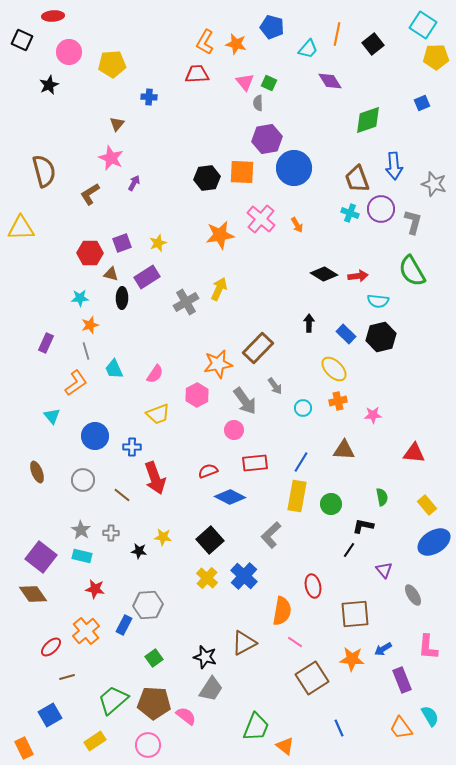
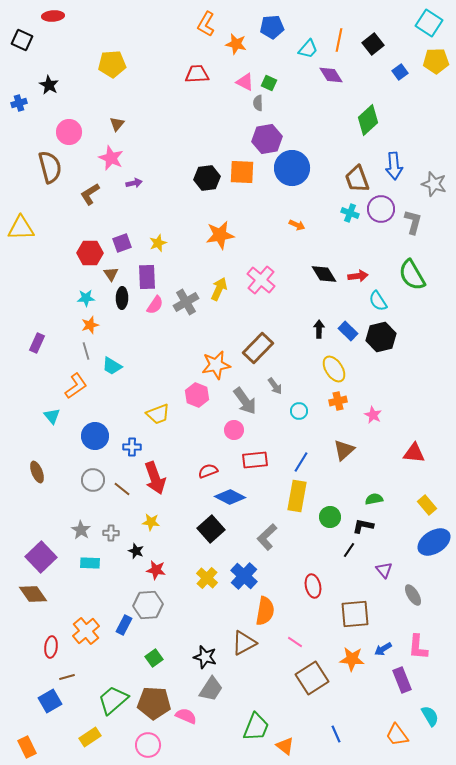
cyan square at (423, 25): moved 6 px right, 2 px up
blue pentagon at (272, 27): rotated 20 degrees counterclockwise
orange line at (337, 34): moved 2 px right, 6 px down
orange L-shape at (205, 42): moved 1 px right, 18 px up
pink circle at (69, 52): moved 80 px down
yellow pentagon at (436, 57): moved 4 px down
purple diamond at (330, 81): moved 1 px right, 6 px up
pink triangle at (245, 82): rotated 24 degrees counterclockwise
black star at (49, 85): rotated 18 degrees counterclockwise
blue cross at (149, 97): moved 130 px left, 6 px down; rotated 21 degrees counterclockwise
blue square at (422, 103): moved 22 px left, 31 px up; rotated 14 degrees counterclockwise
green diamond at (368, 120): rotated 24 degrees counterclockwise
blue circle at (294, 168): moved 2 px left
brown semicircle at (44, 171): moved 6 px right, 4 px up
purple arrow at (134, 183): rotated 49 degrees clockwise
pink cross at (261, 219): moved 61 px down
orange arrow at (297, 225): rotated 35 degrees counterclockwise
green semicircle at (412, 271): moved 4 px down
brown triangle at (111, 274): rotated 42 degrees clockwise
black diamond at (324, 274): rotated 28 degrees clockwise
purple rectangle at (147, 277): rotated 60 degrees counterclockwise
cyan star at (80, 298): moved 6 px right
cyan semicircle at (378, 301): rotated 50 degrees clockwise
black arrow at (309, 323): moved 10 px right, 6 px down
blue rectangle at (346, 334): moved 2 px right, 3 px up
purple rectangle at (46, 343): moved 9 px left
orange star at (218, 364): moved 2 px left, 1 px down
cyan trapezoid at (114, 369): moved 2 px left, 3 px up; rotated 35 degrees counterclockwise
yellow ellipse at (334, 369): rotated 12 degrees clockwise
pink semicircle at (155, 374): moved 69 px up
orange L-shape at (76, 383): moved 3 px down
pink hexagon at (197, 395): rotated 10 degrees counterclockwise
cyan circle at (303, 408): moved 4 px left, 3 px down
pink star at (373, 415): rotated 30 degrees clockwise
brown triangle at (344, 450): rotated 45 degrees counterclockwise
red rectangle at (255, 463): moved 3 px up
gray circle at (83, 480): moved 10 px right
brown line at (122, 495): moved 6 px up
green semicircle at (382, 497): moved 8 px left, 2 px down; rotated 90 degrees counterclockwise
green circle at (331, 504): moved 1 px left, 13 px down
gray L-shape at (271, 535): moved 4 px left, 2 px down
yellow star at (163, 537): moved 12 px left, 15 px up
black square at (210, 540): moved 1 px right, 11 px up
black star at (139, 551): moved 3 px left; rotated 14 degrees clockwise
cyan rectangle at (82, 556): moved 8 px right, 7 px down; rotated 12 degrees counterclockwise
purple square at (41, 557): rotated 8 degrees clockwise
red star at (95, 589): moved 61 px right, 19 px up
orange semicircle at (282, 611): moved 17 px left
red ellipse at (51, 647): rotated 40 degrees counterclockwise
pink L-shape at (428, 647): moved 10 px left
blue square at (50, 715): moved 14 px up
pink semicircle at (186, 716): rotated 15 degrees counterclockwise
blue line at (339, 728): moved 3 px left, 6 px down
orange trapezoid at (401, 728): moved 4 px left, 7 px down
yellow rectangle at (95, 741): moved 5 px left, 4 px up
orange rectangle at (24, 748): moved 3 px right, 1 px up
